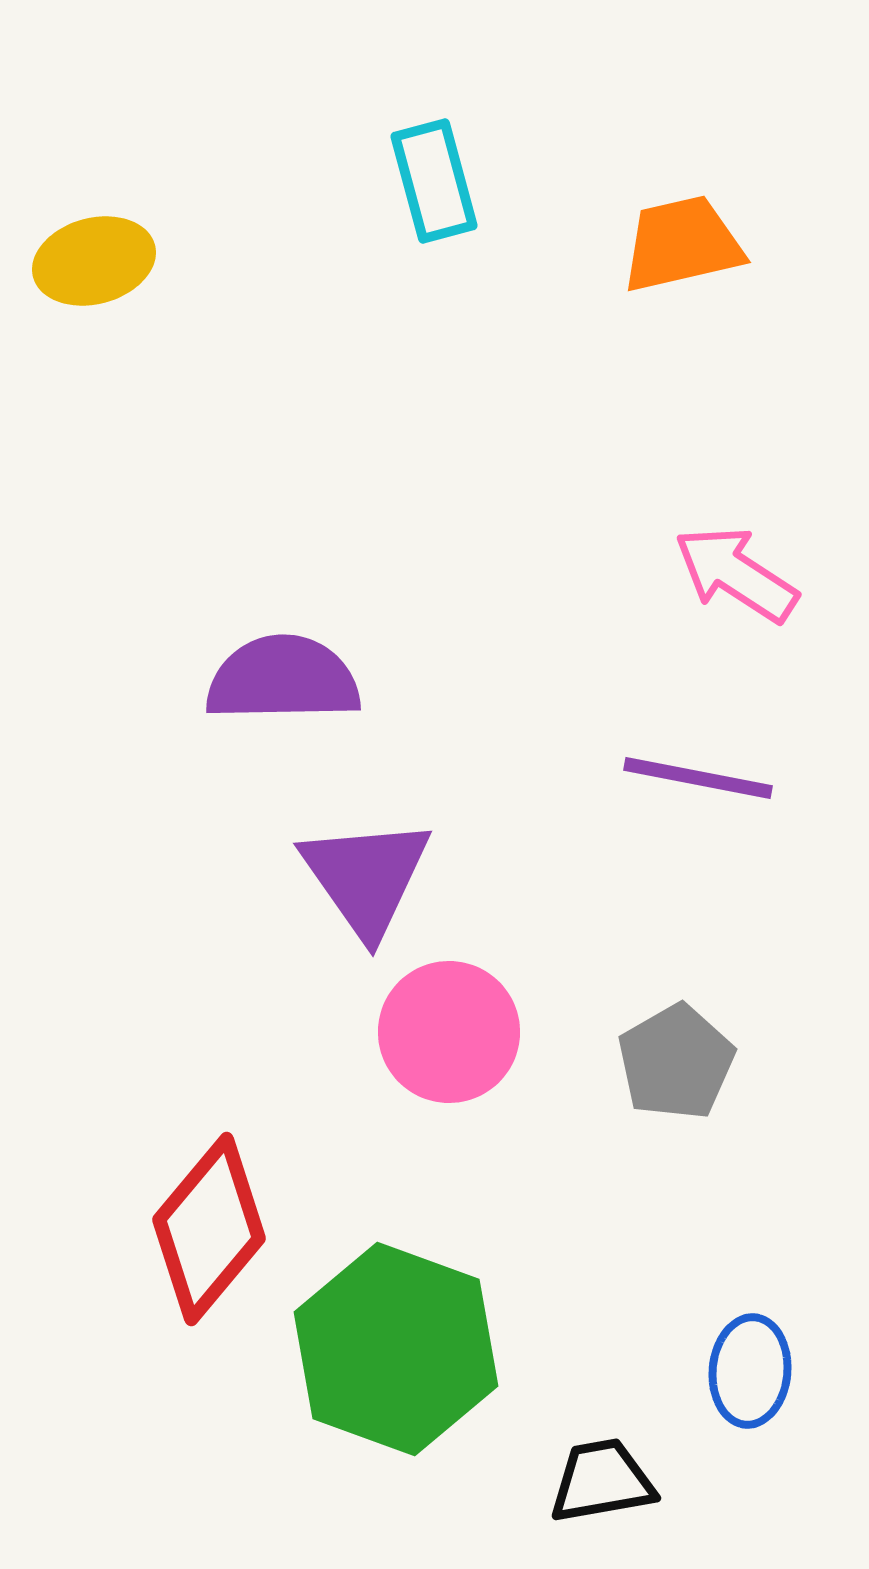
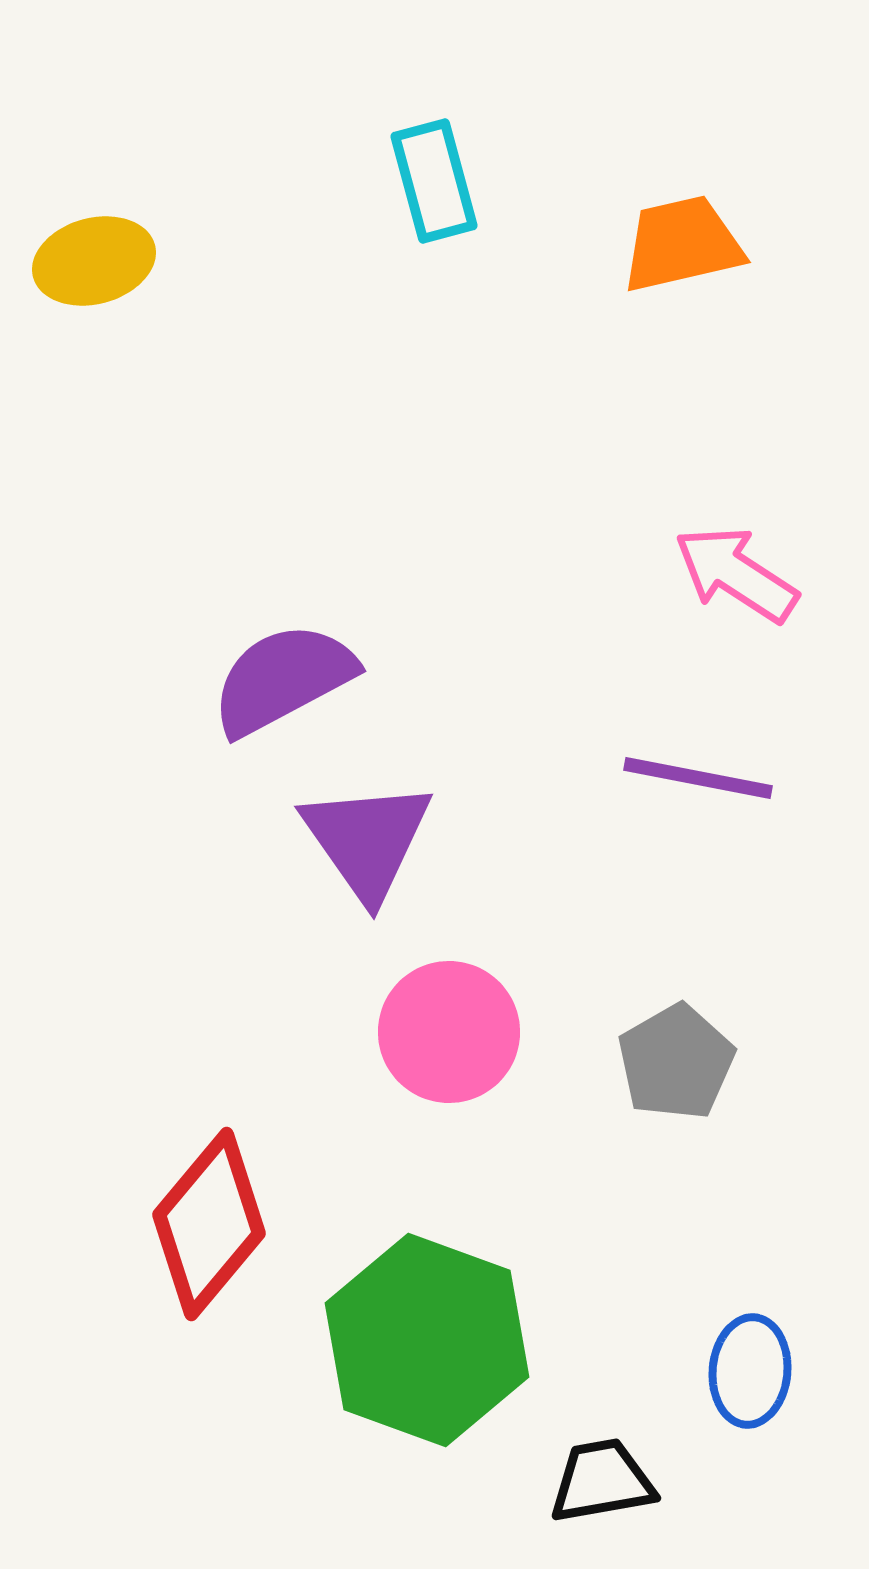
purple semicircle: rotated 27 degrees counterclockwise
purple triangle: moved 1 px right, 37 px up
red diamond: moved 5 px up
green hexagon: moved 31 px right, 9 px up
